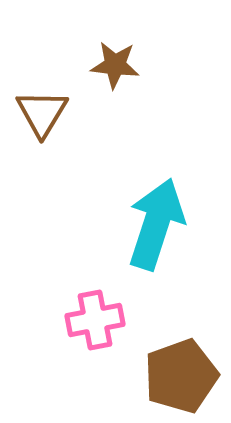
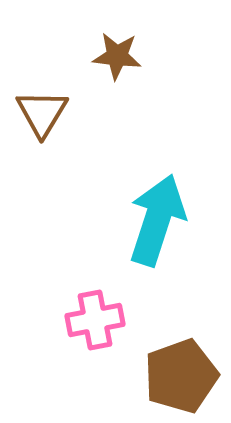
brown star: moved 2 px right, 9 px up
cyan arrow: moved 1 px right, 4 px up
